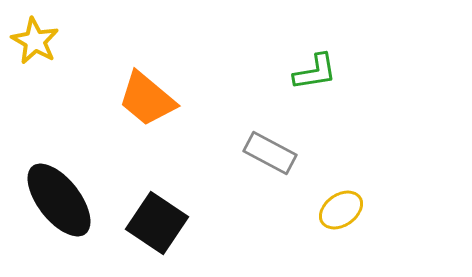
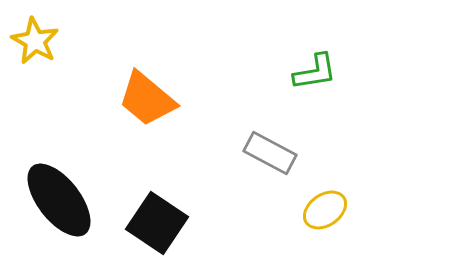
yellow ellipse: moved 16 px left
